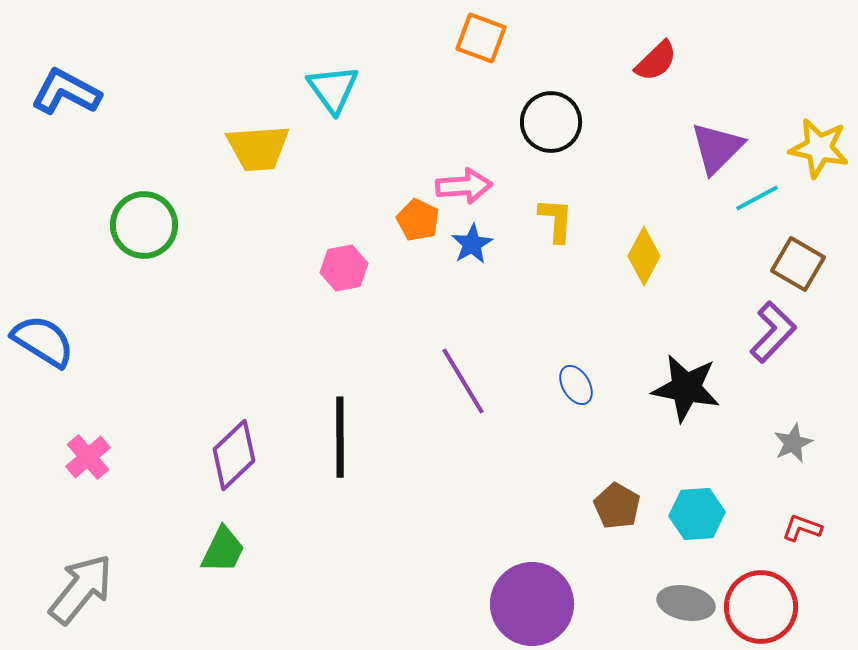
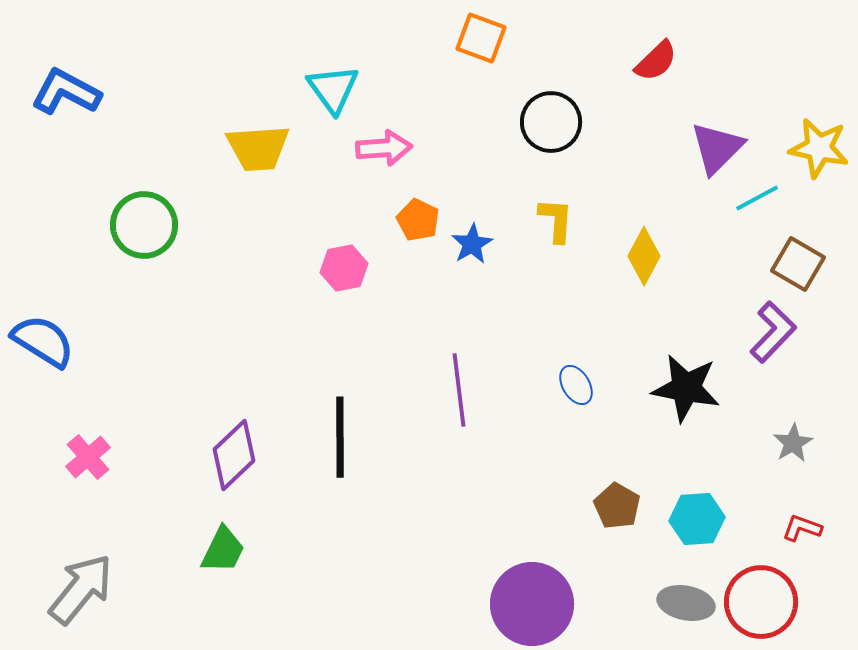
pink arrow: moved 80 px left, 38 px up
purple line: moved 4 px left, 9 px down; rotated 24 degrees clockwise
gray star: rotated 6 degrees counterclockwise
cyan hexagon: moved 5 px down
red circle: moved 5 px up
